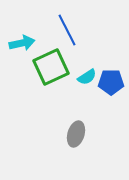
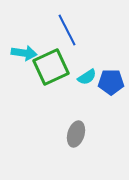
cyan arrow: moved 2 px right, 10 px down; rotated 20 degrees clockwise
